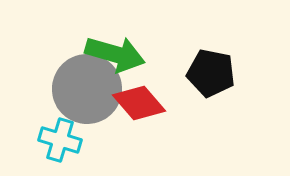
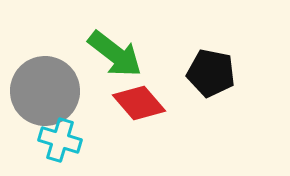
green arrow: rotated 22 degrees clockwise
gray circle: moved 42 px left, 2 px down
